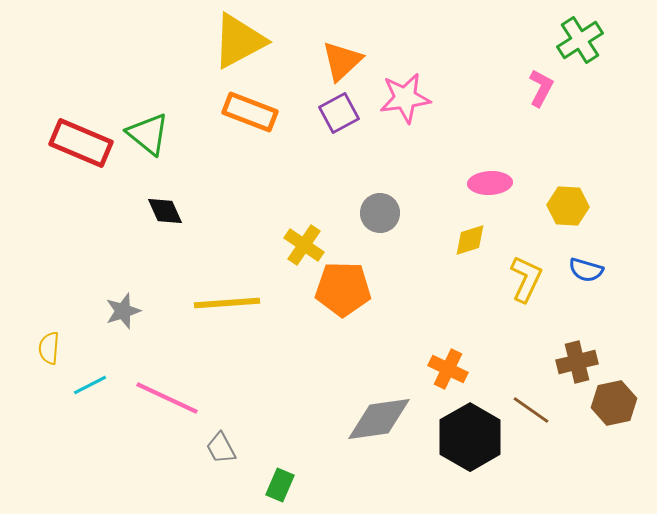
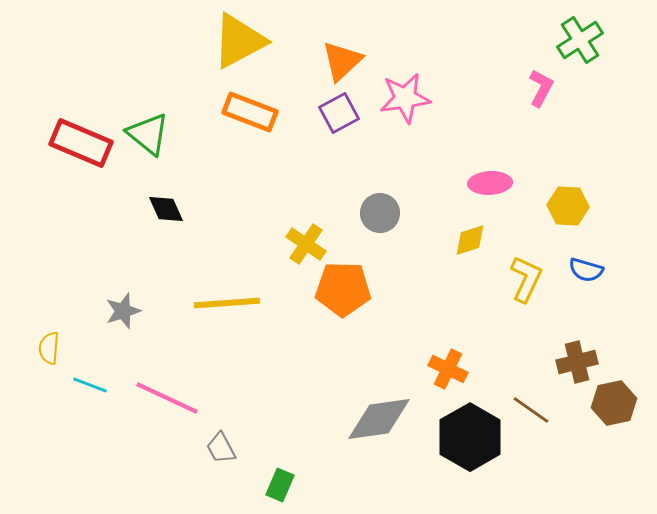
black diamond: moved 1 px right, 2 px up
yellow cross: moved 2 px right, 1 px up
cyan line: rotated 48 degrees clockwise
